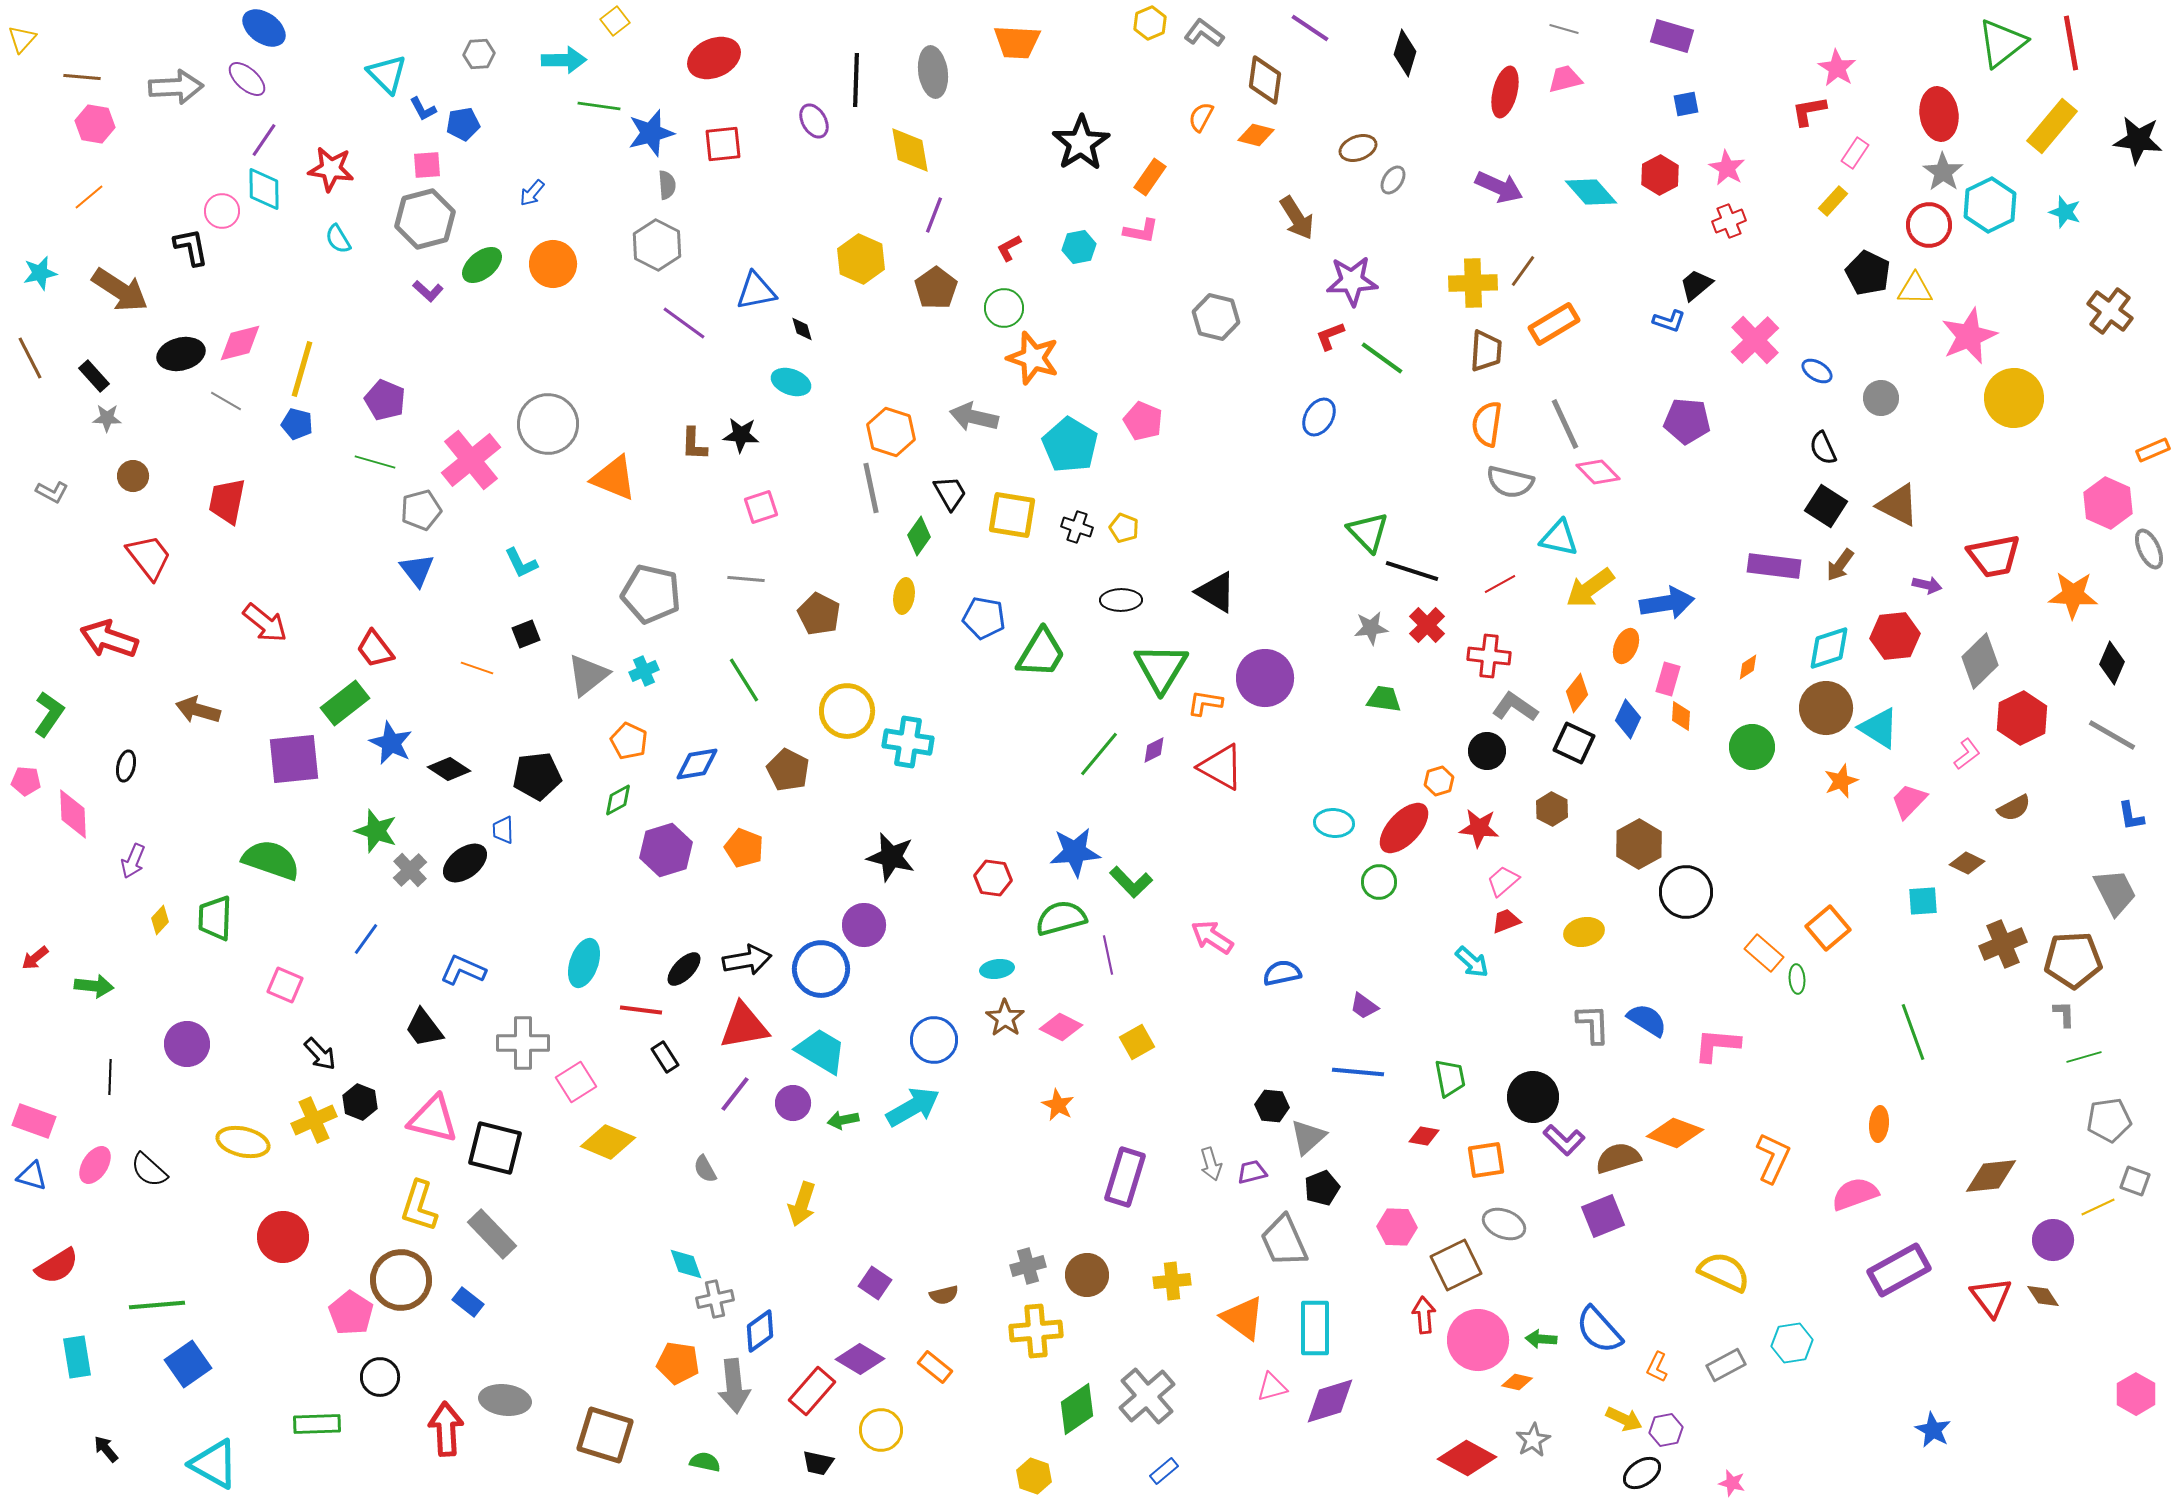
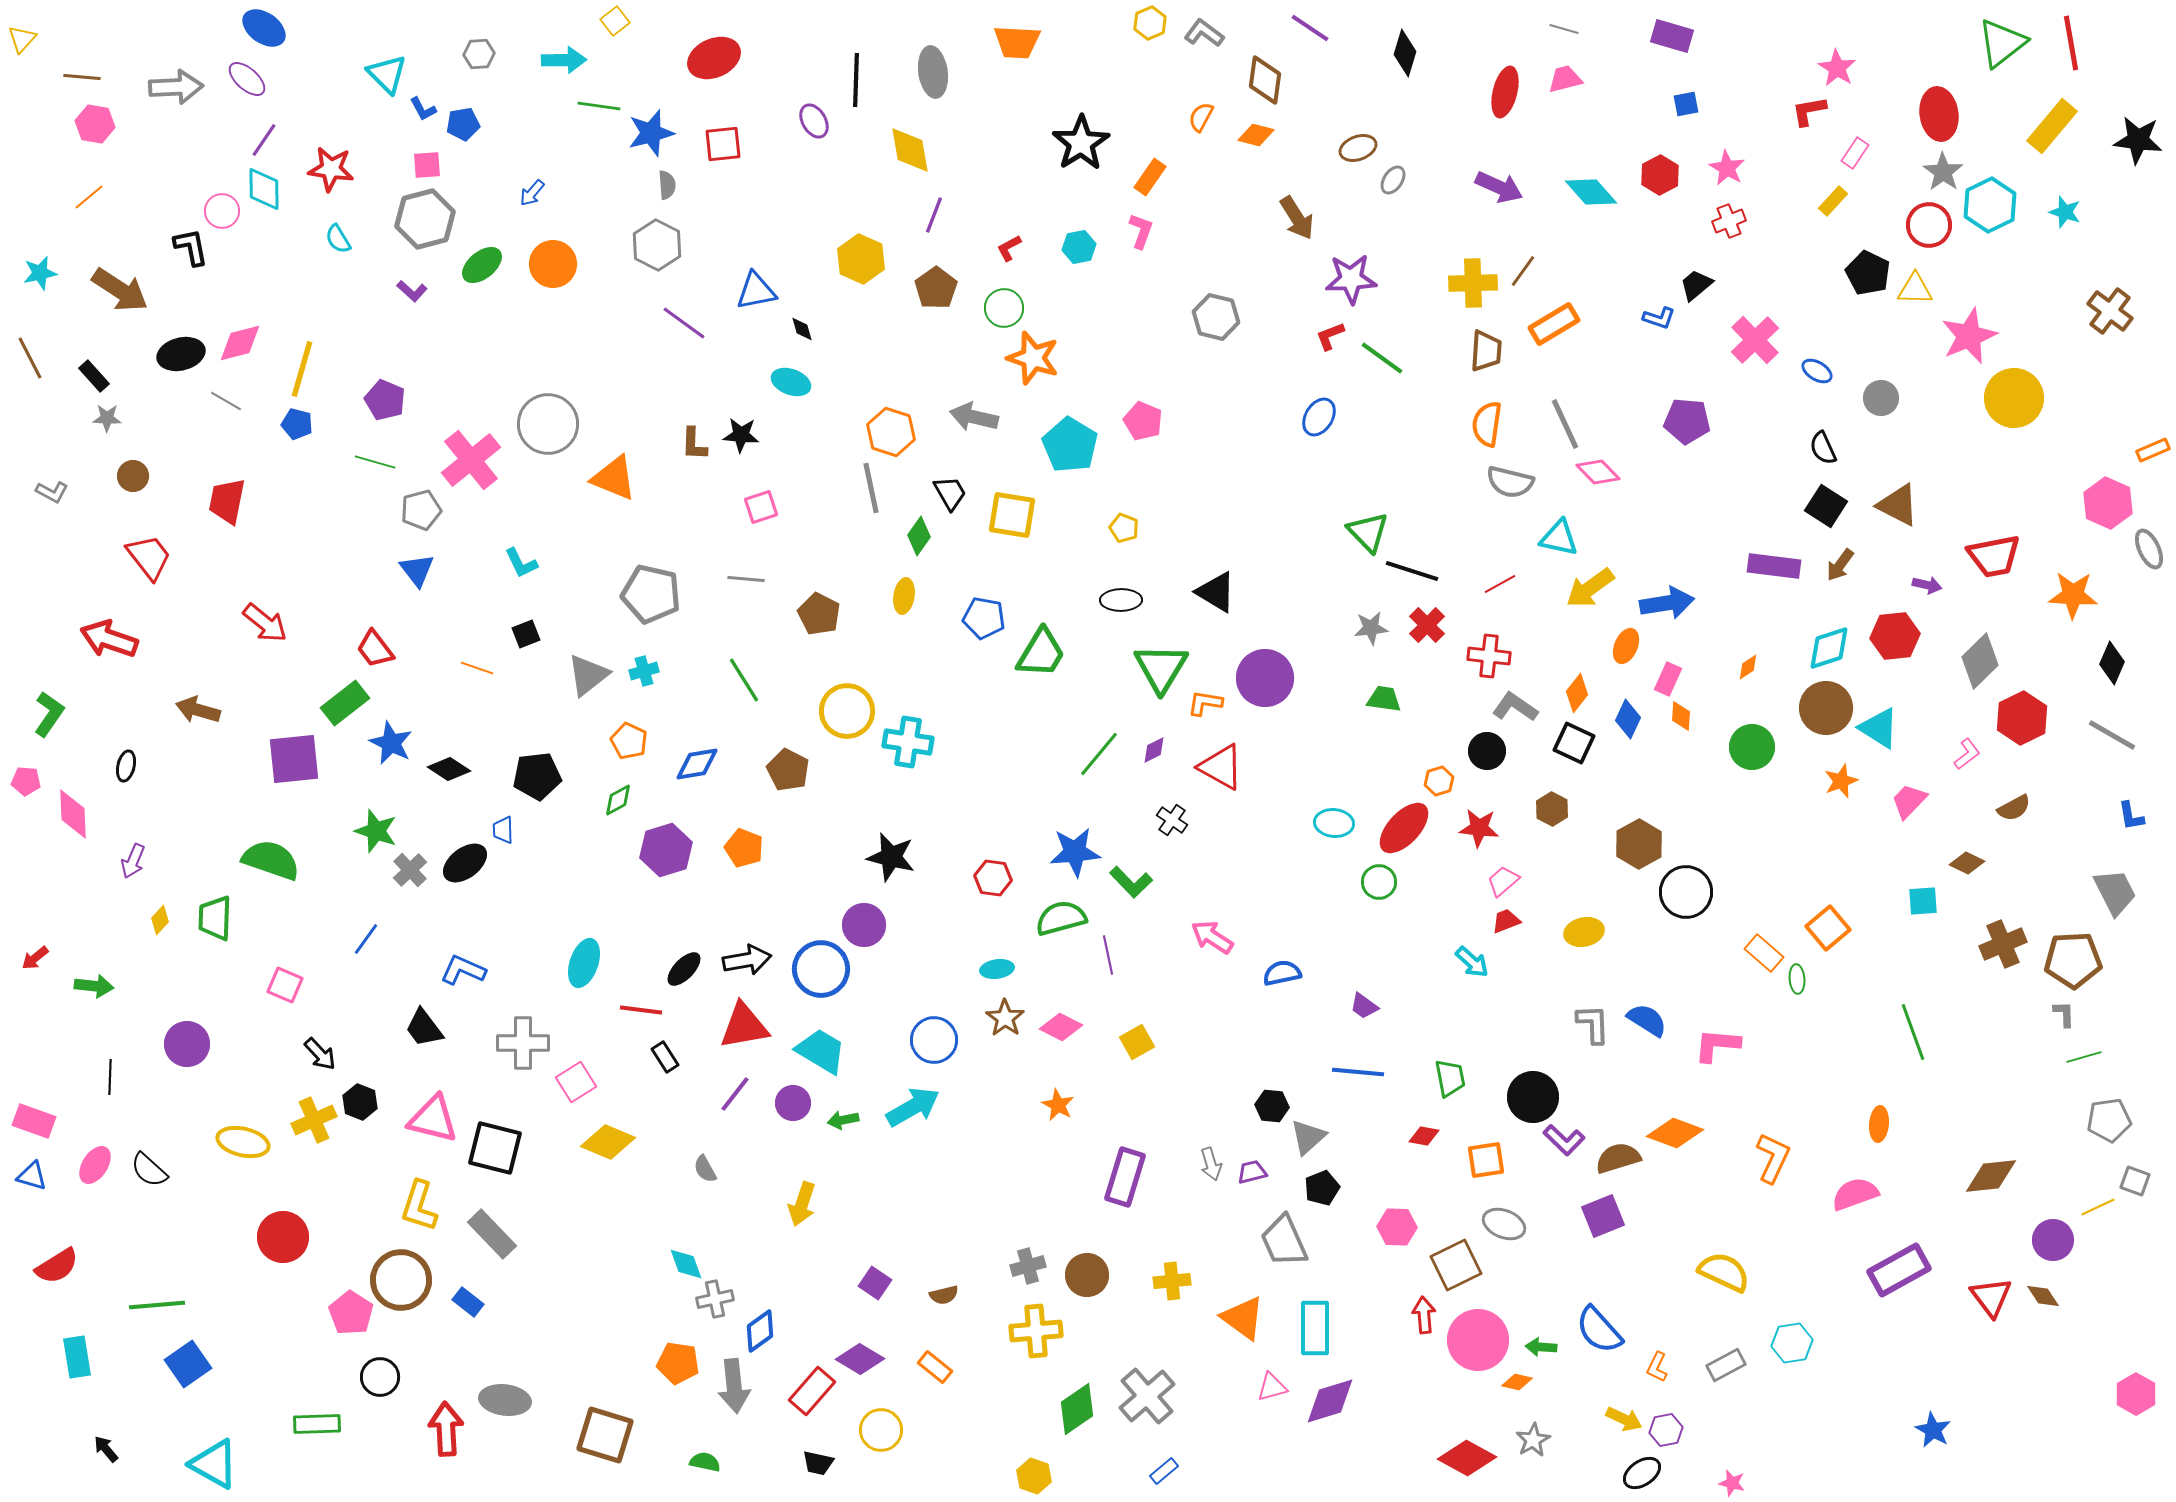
pink L-shape at (1141, 231): rotated 81 degrees counterclockwise
purple star at (1352, 281): moved 1 px left, 2 px up
purple L-shape at (428, 291): moved 16 px left
blue L-shape at (1669, 321): moved 10 px left, 3 px up
black cross at (1077, 527): moved 95 px right, 293 px down; rotated 16 degrees clockwise
cyan cross at (644, 671): rotated 8 degrees clockwise
pink rectangle at (1668, 679): rotated 8 degrees clockwise
green arrow at (1541, 1339): moved 8 px down
